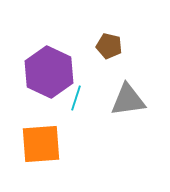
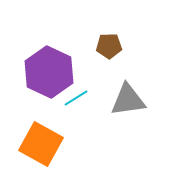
brown pentagon: rotated 15 degrees counterclockwise
cyan line: rotated 40 degrees clockwise
orange square: rotated 33 degrees clockwise
